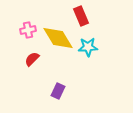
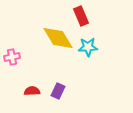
pink cross: moved 16 px left, 27 px down
red semicircle: moved 32 px down; rotated 42 degrees clockwise
